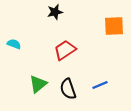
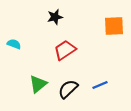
black star: moved 5 px down
black semicircle: rotated 65 degrees clockwise
